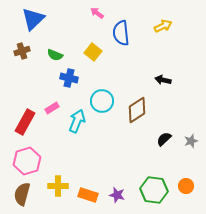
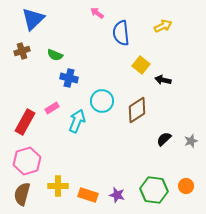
yellow square: moved 48 px right, 13 px down
